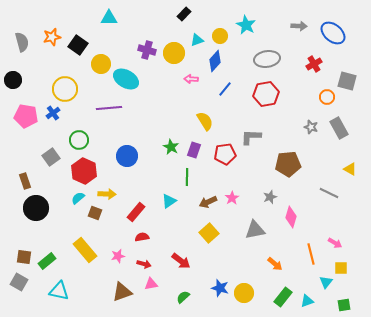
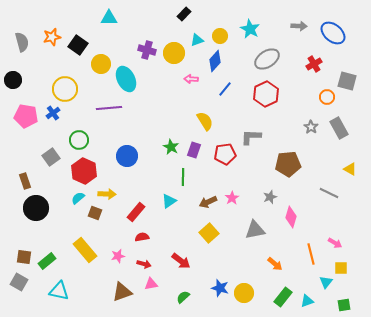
cyan star at (246, 25): moved 4 px right, 4 px down
gray ellipse at (267, 59): rotated 25 degrees counterclockwise
cyan ellipse at (126, 79): rotated 35 degrees clockwise
red hexagon at (266, 94): rotated 15 degrees counterclockwise
gray star at (311, 127): rotated 16 degrees clockwise
green line at (187, 177): moved 4 px left
